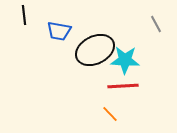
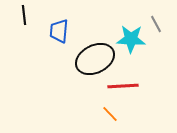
blue trapezoid: rotated 85 degrees clockwise
black ellipse: moved 9 px down
cyan star: moved 6 px right, 21 px up
